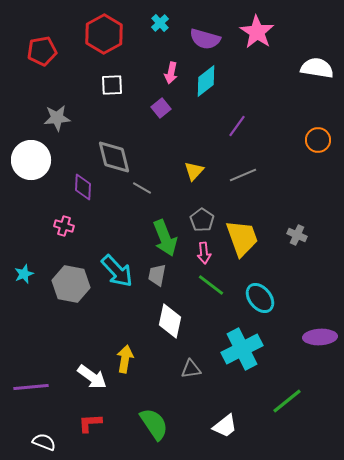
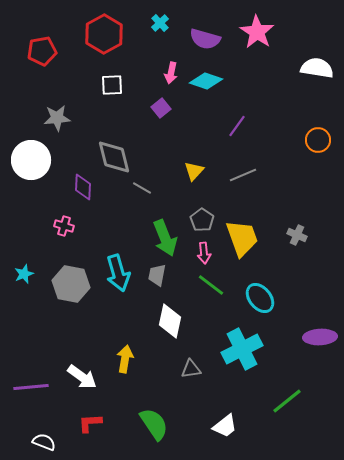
cyan diamond at (206, 81): rotated 56 degrees clockwise
cyan arrow at (117, 271): moved 1 px right, 2 px down; rotated 27 degrees clockwise
white arrow at (92, 377): moved 10 px left
